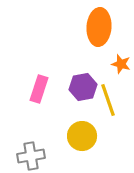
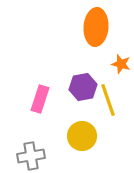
orange ellipse: moved 3 px left
pink rectangle: moved 1 px right, 10 px down
